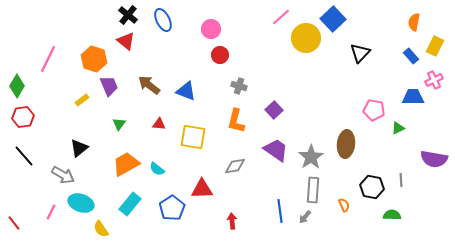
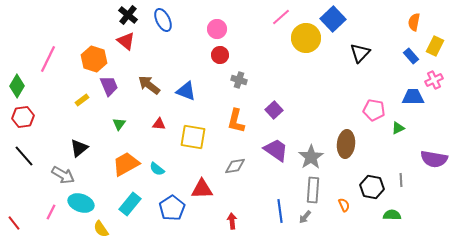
pink circle at (211, 29): moved 6 px right
gray cross at (239, 86): moved 6 px up
